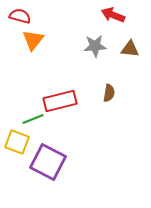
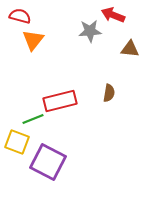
gray star: moved 5 px left, 15 px up
